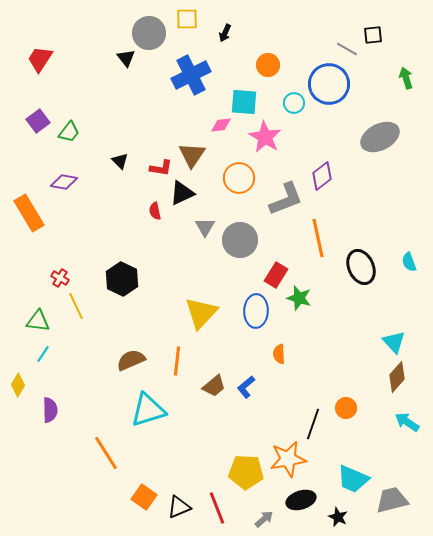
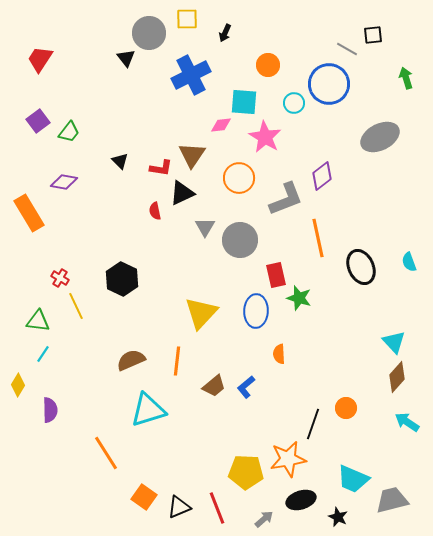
red rectangle at (276, 275): rotated 45 degrees counterclockwise
